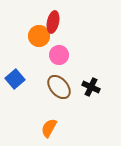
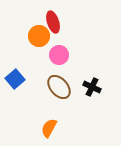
red ellipse: rotated 30 degrees counterclockwise
black cross: moved 1 px right
